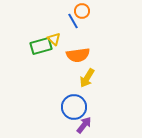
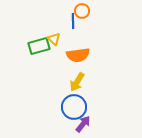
blue line: rotated 28 degrees clockwise
green rectangle: moved 2 px left
yellow arrow: moved 10 px left, 4 px down
purple arrow: moved 1 px left, 1 px up
